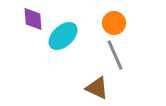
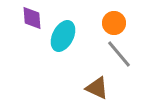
purple diamond: moved 1 px left, 1 px up
cyan ellipse: rotated 20 degrees counterclockwise
gray line: moved 4 px right, 1 px up; rotated 16 degrees counterclockwise
